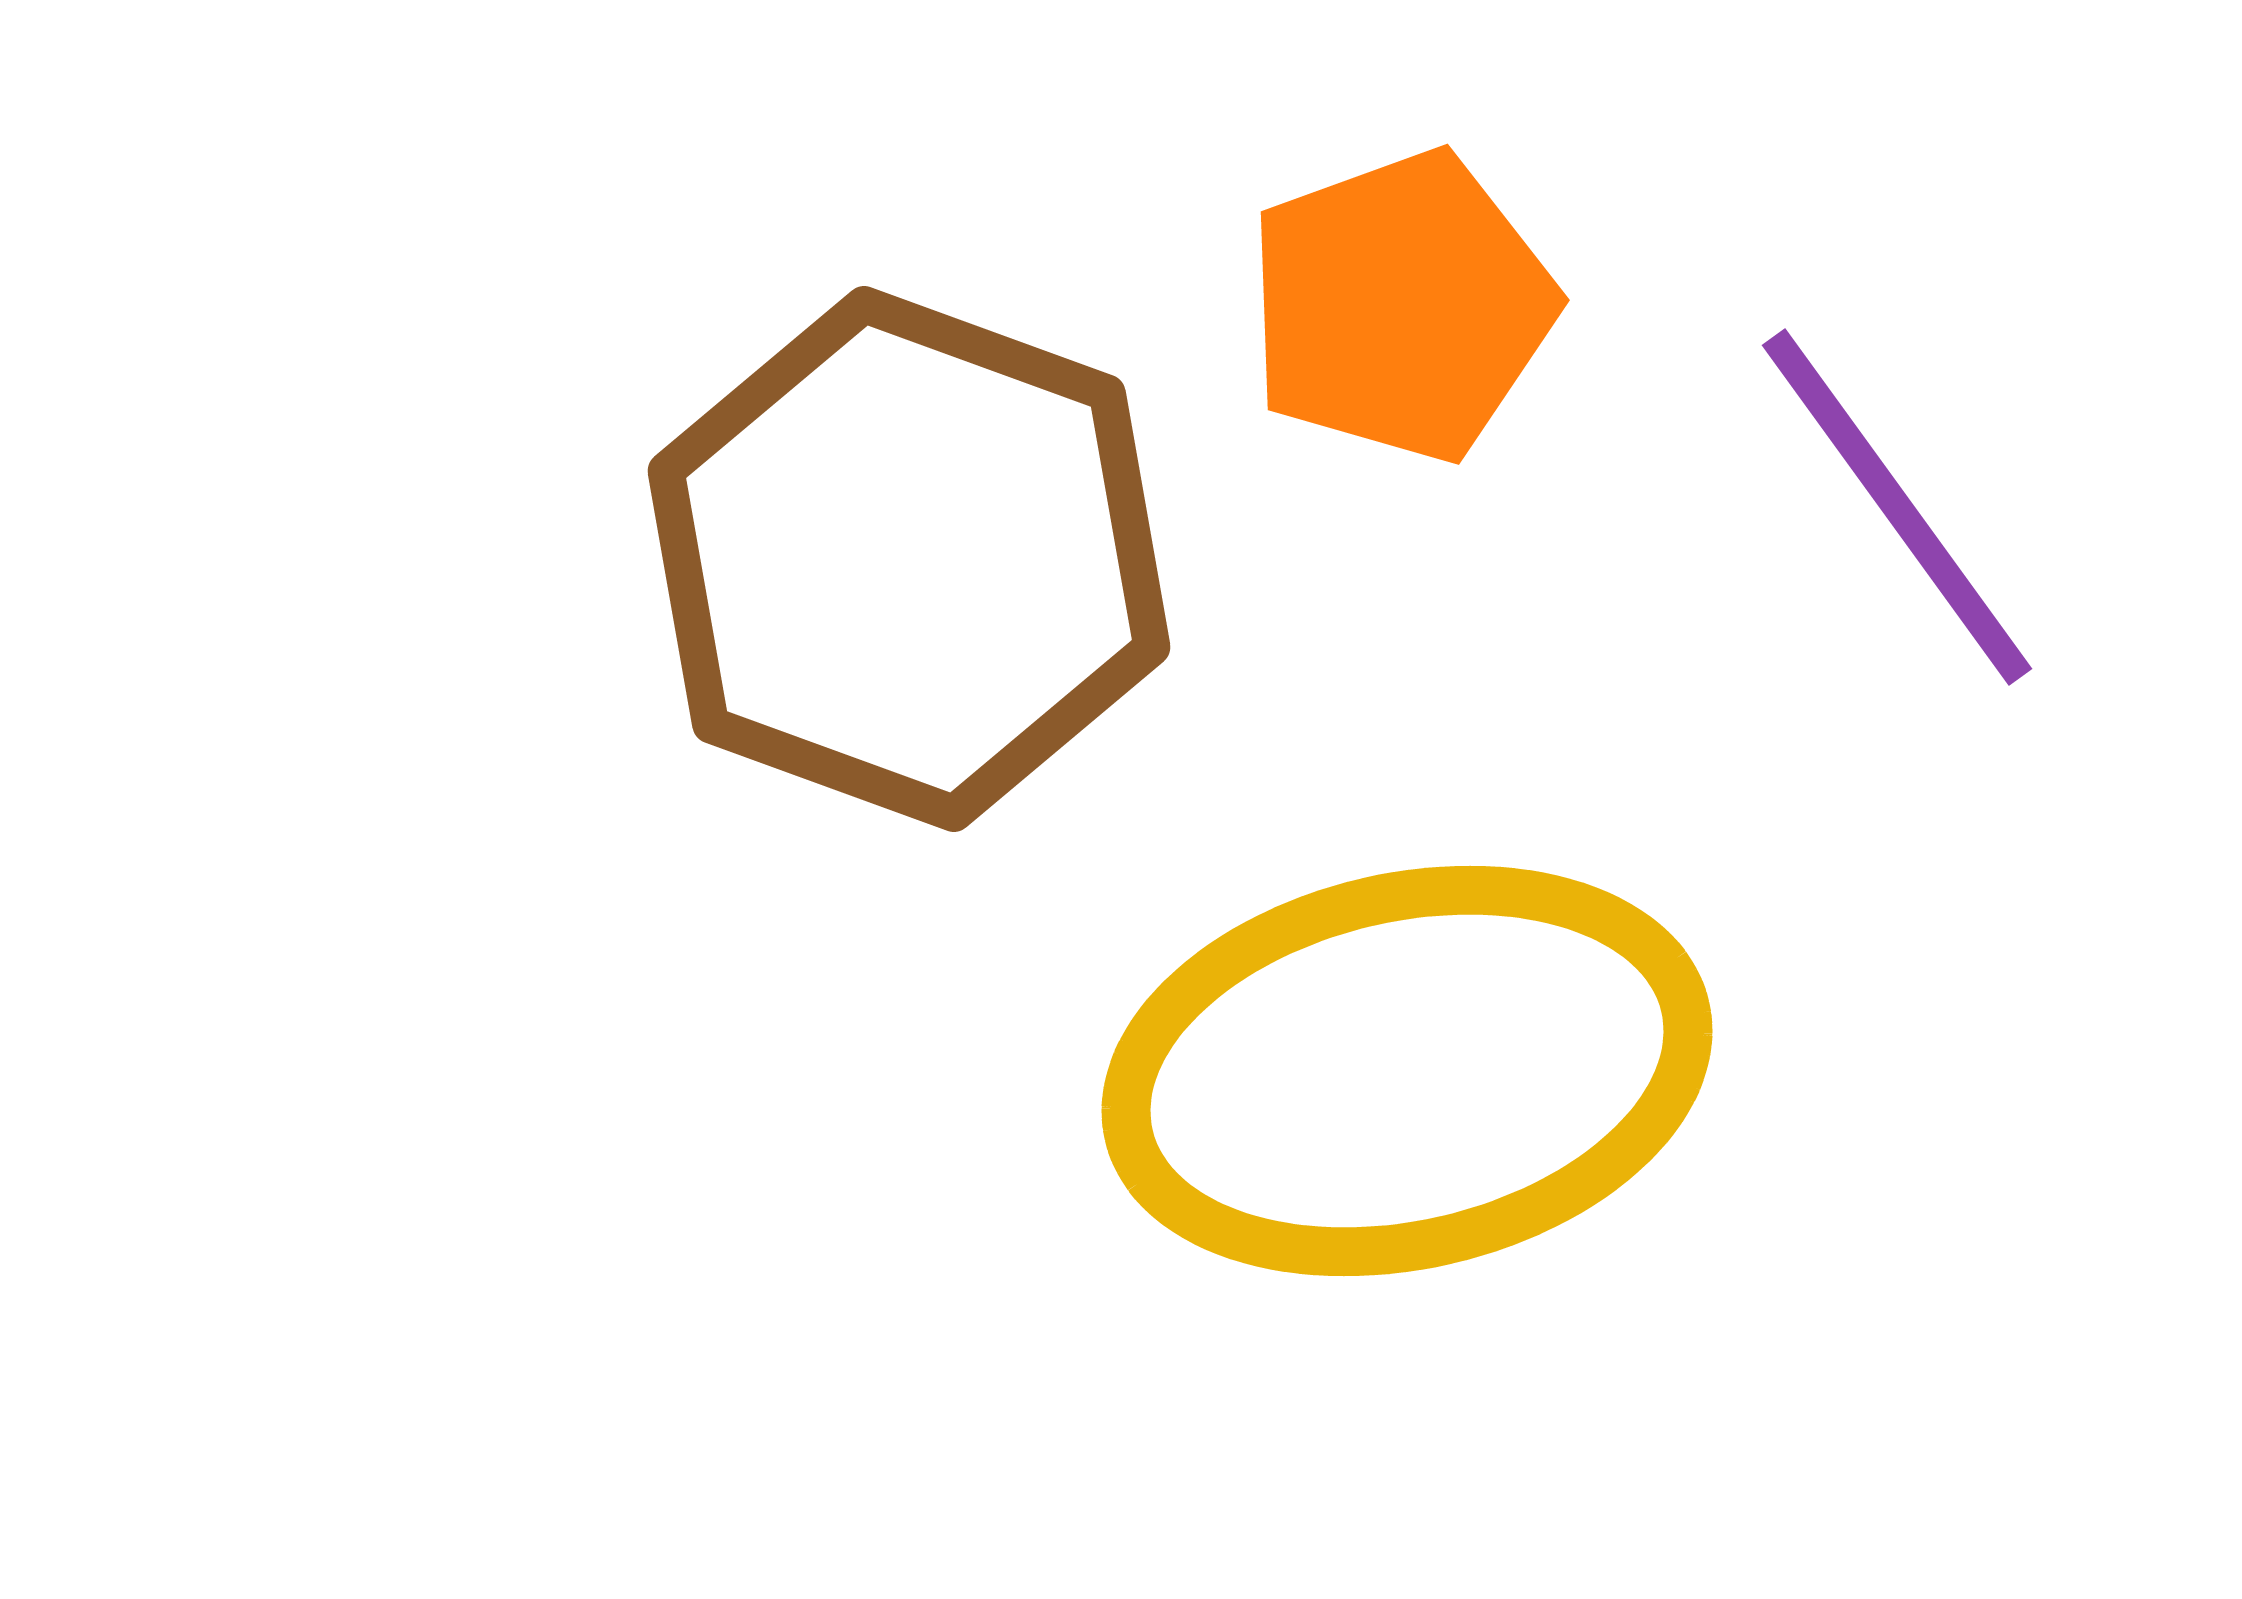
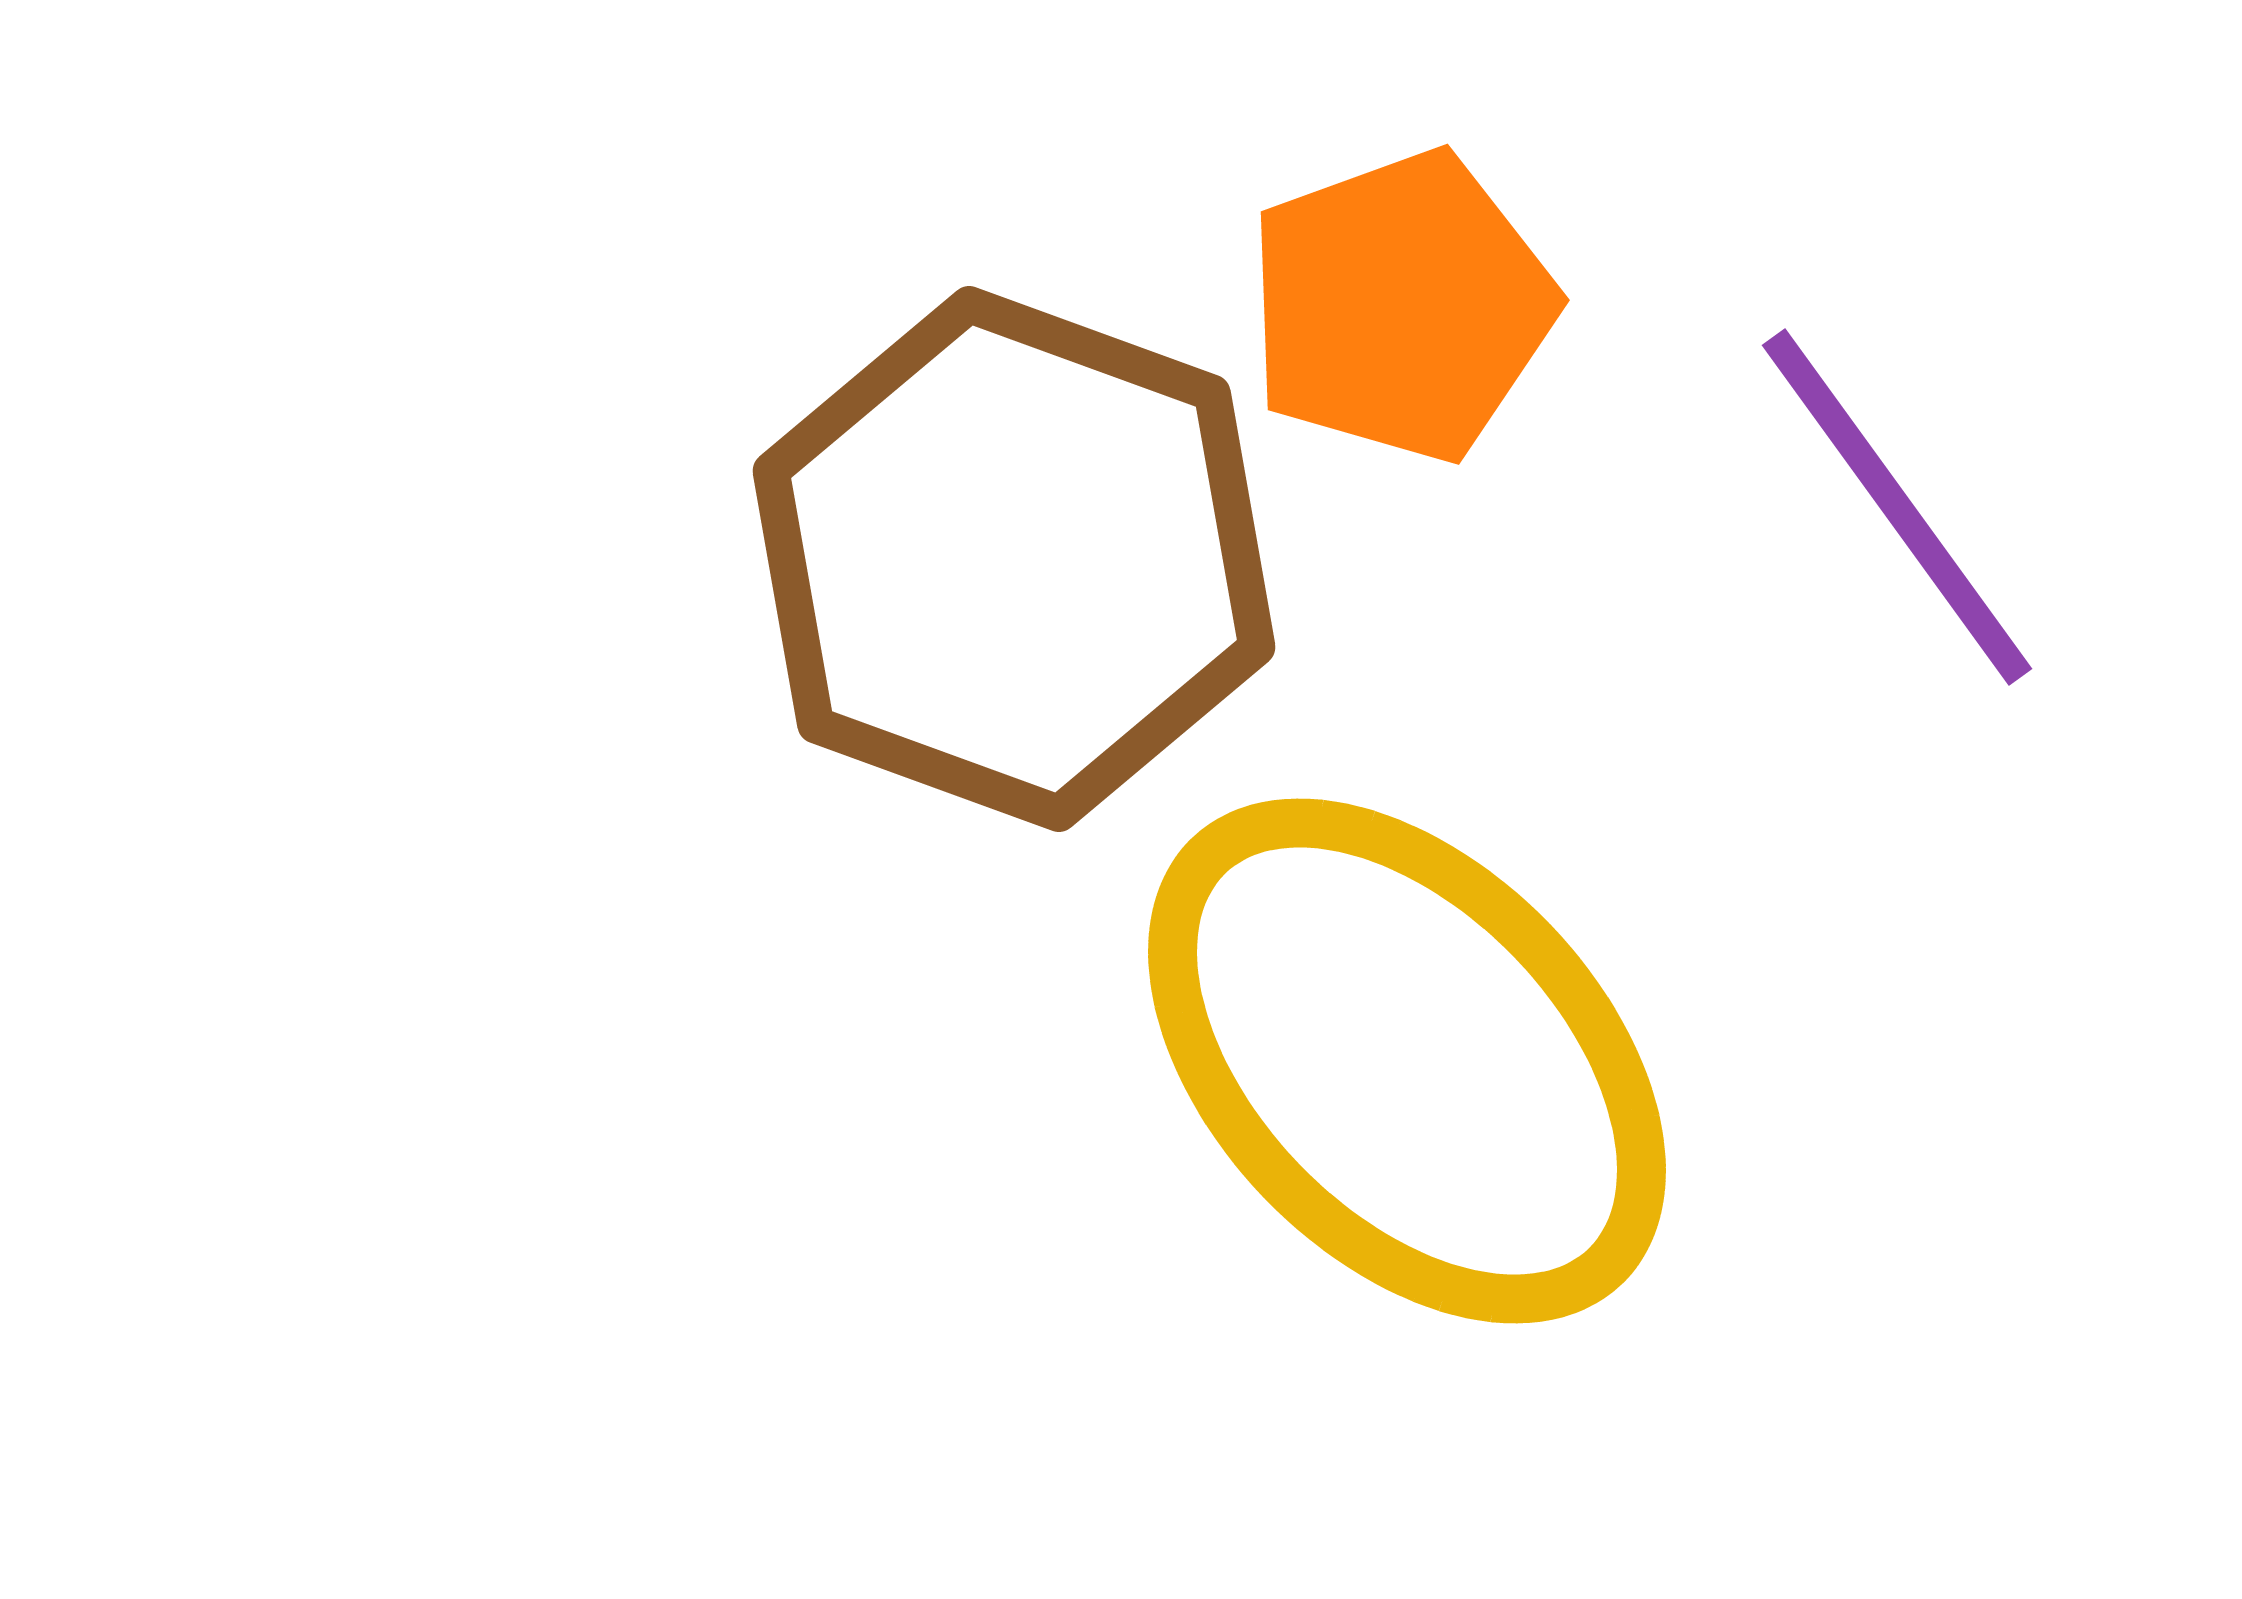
brown hexagon: moved 105 px right
yellow ellipse: moved 10 px up; rotated 59 degrees clockwise
